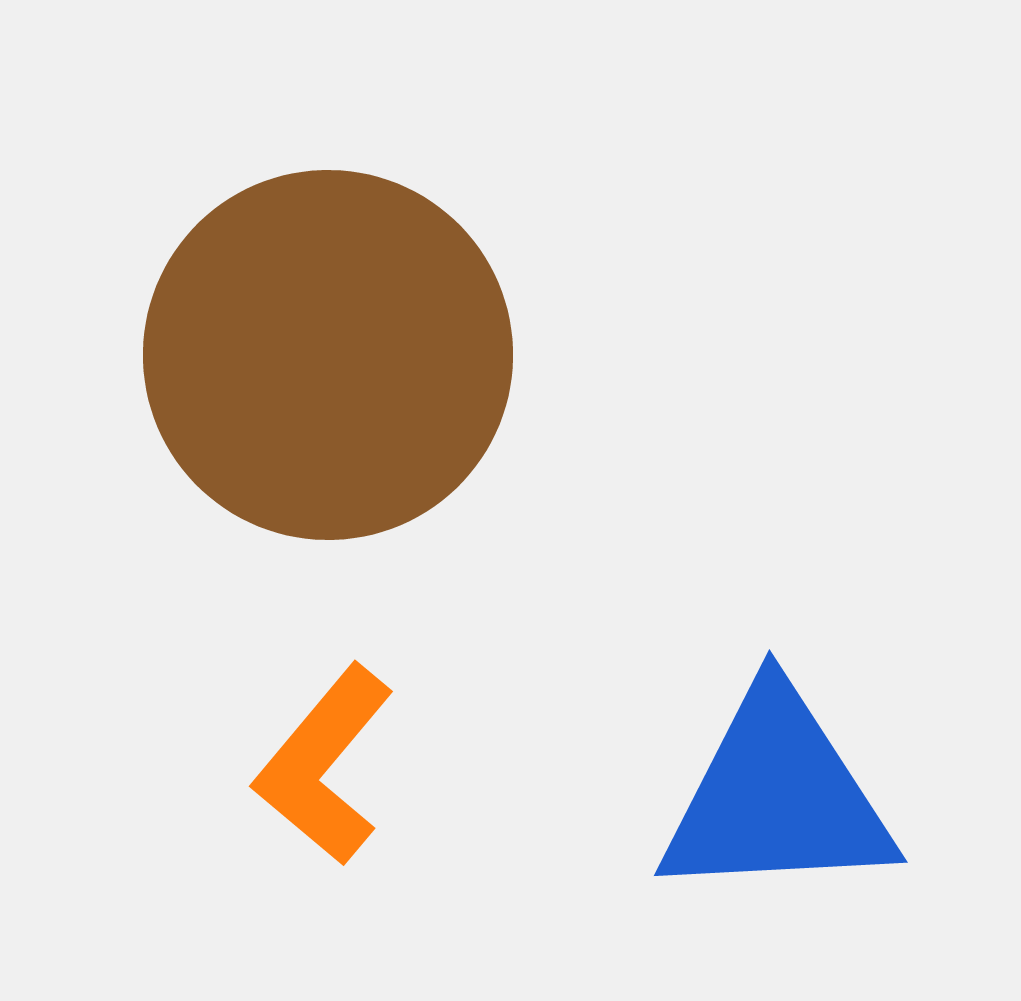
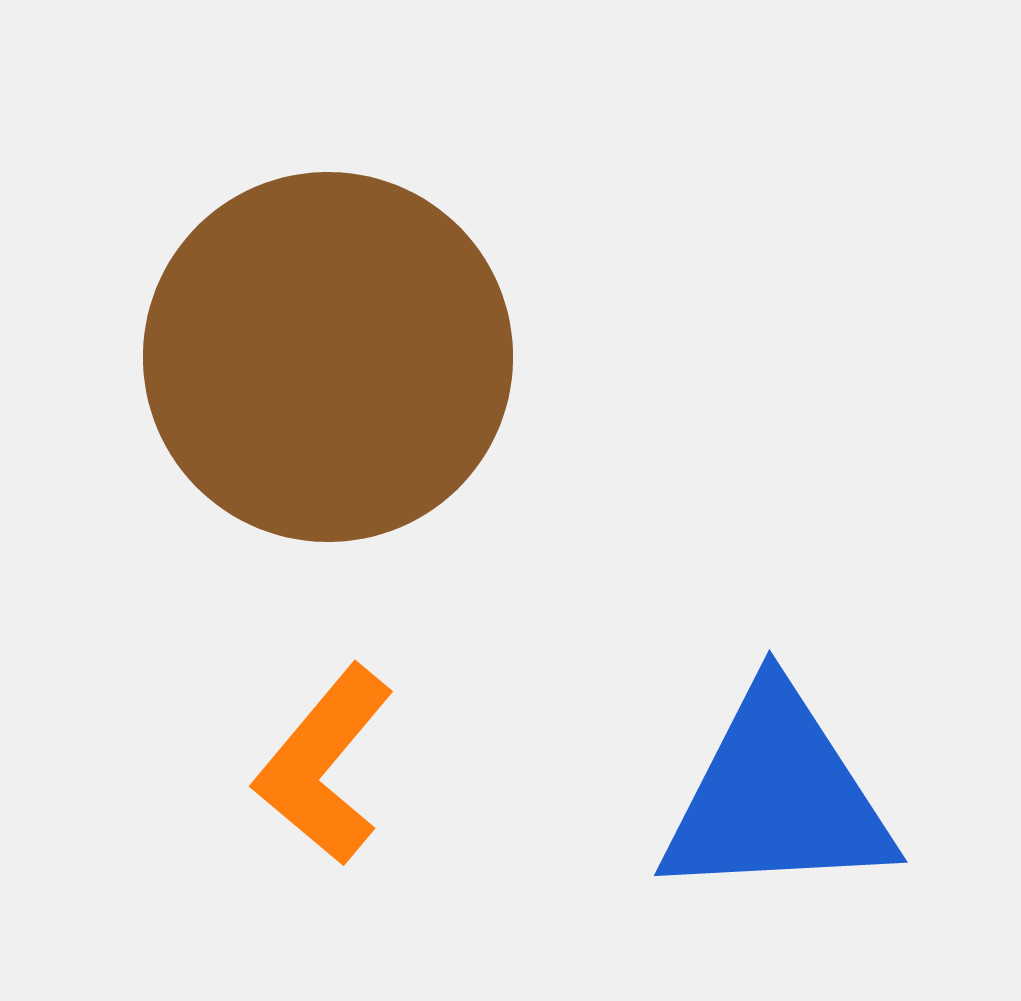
brown circle: moved 2 px down
